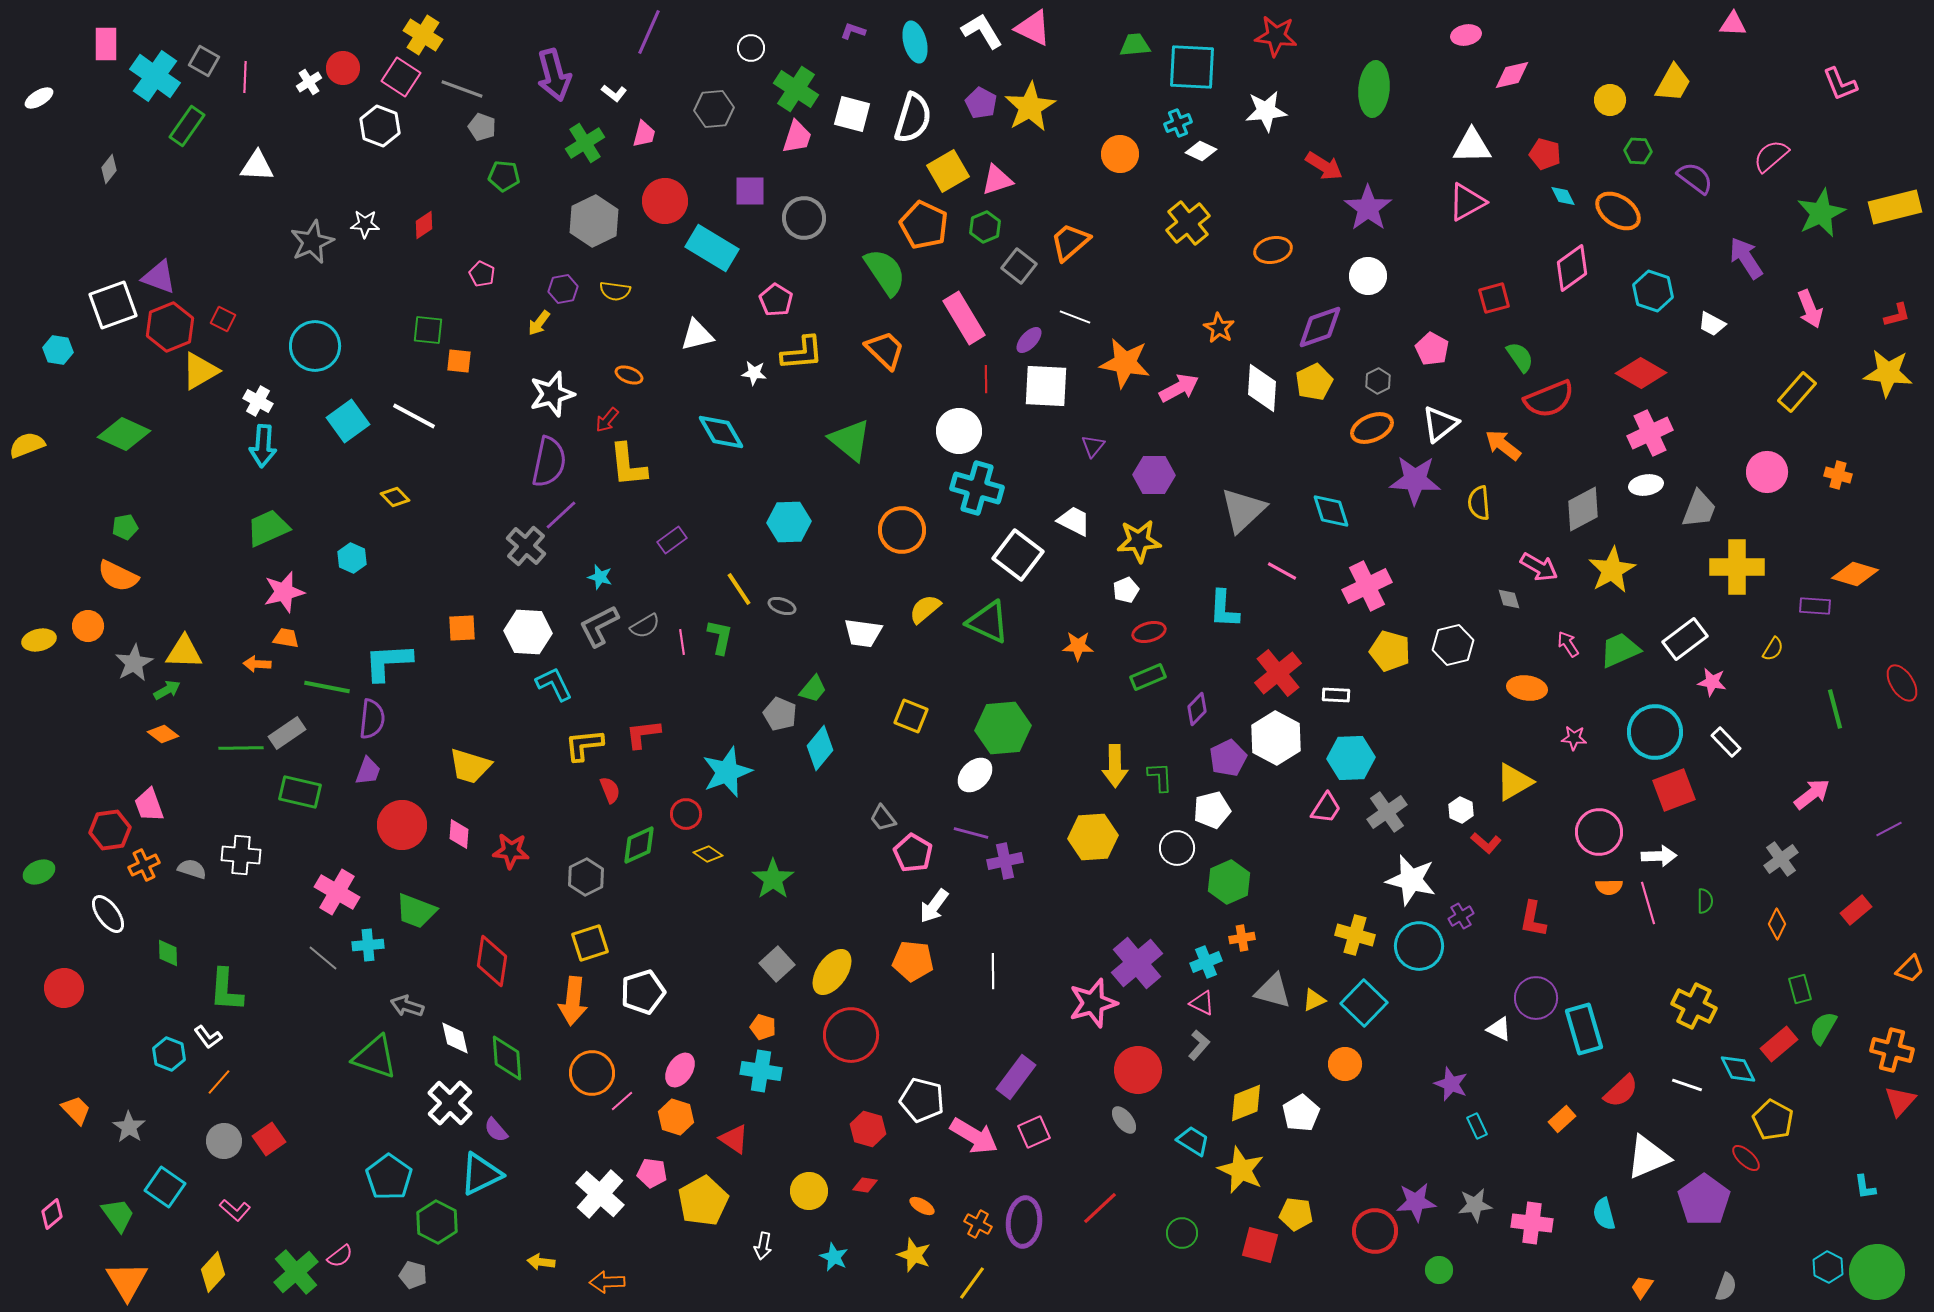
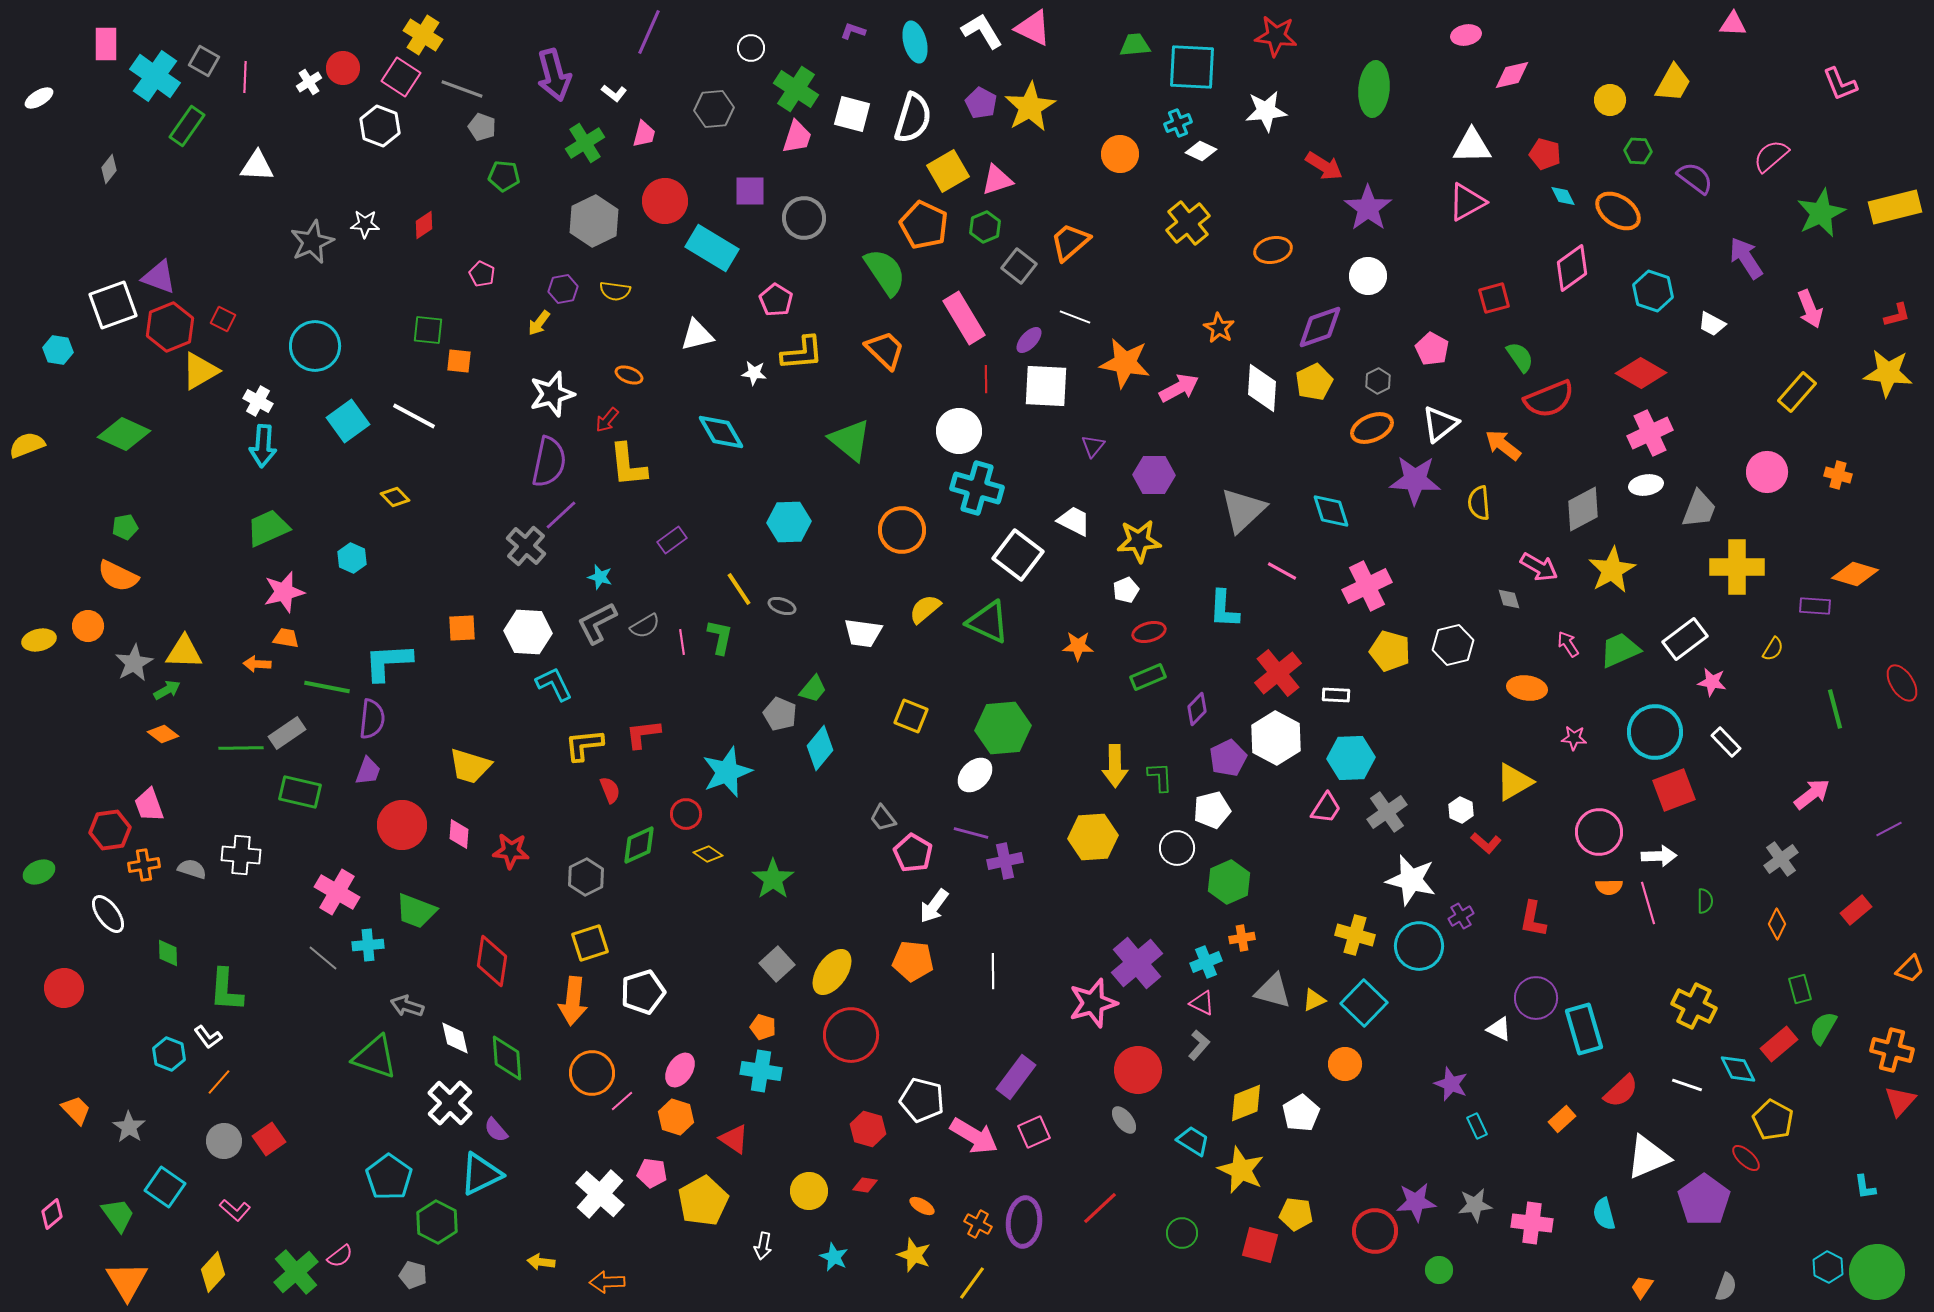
gray L-shape at (599, 626): moved 2 px left, 3 px up
orange cross at (144, 865): rotated 16 degrees clockwise
